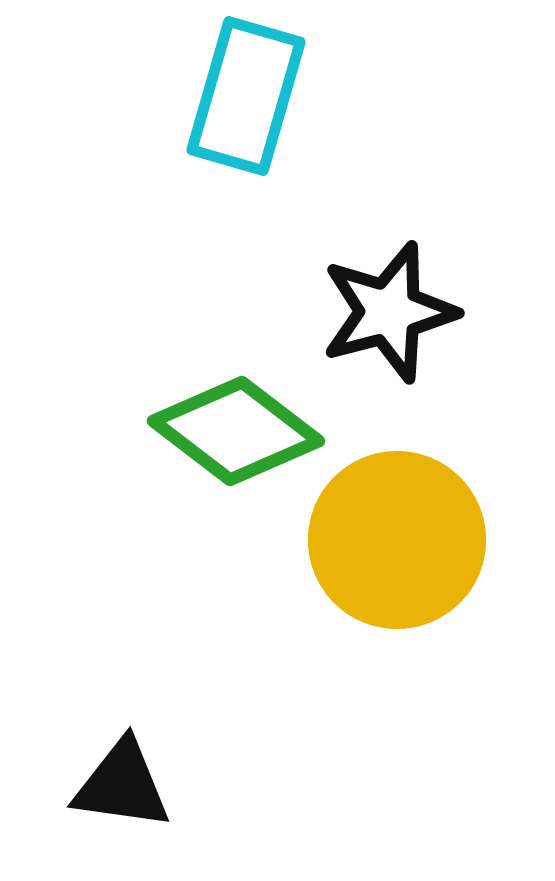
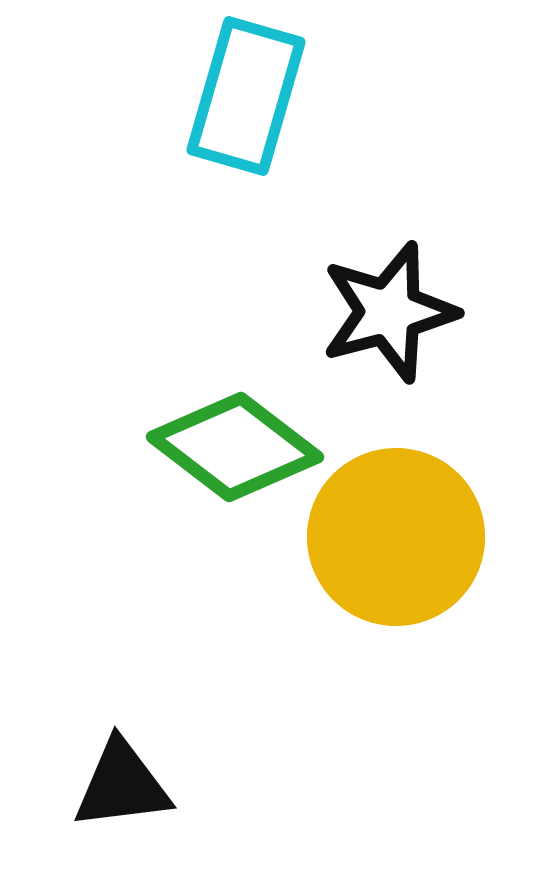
green diamond: moved 1 px left, 16 px down
yellow circle: moved 1 px left, 3 px up
black triangle: rotated 15 degrees counterclockwise
